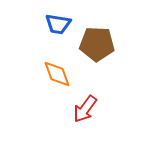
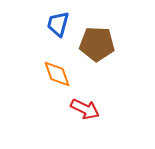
blue trapezoid: rotated 96 degrees clockwise
red arrow: rotated 100 degrees counterclockwise
